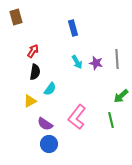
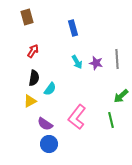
brown rectangle: moved 11 px right
black semicircle: moved 1 px left, 6 px down
